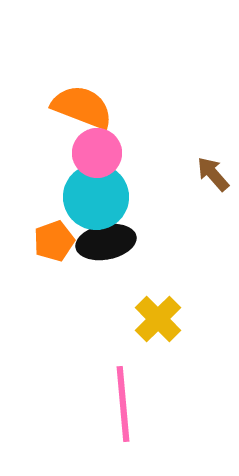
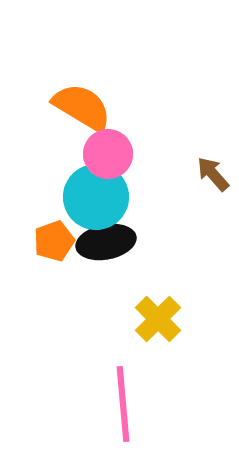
orange semicircle: rotated 10 degrees clockwise
pink circle: moved 11 px right, 1 px down
